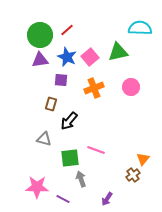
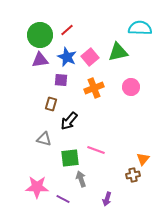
brown cross: rotated 24 degrees clockwise
purple arrow: rotated 16 degrees counterclockwise
